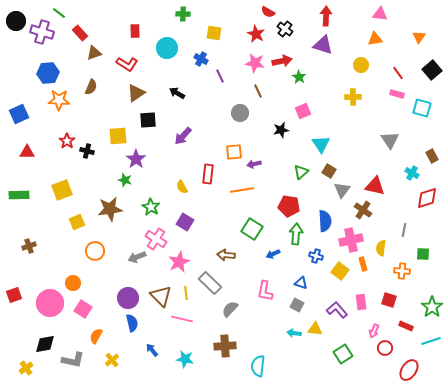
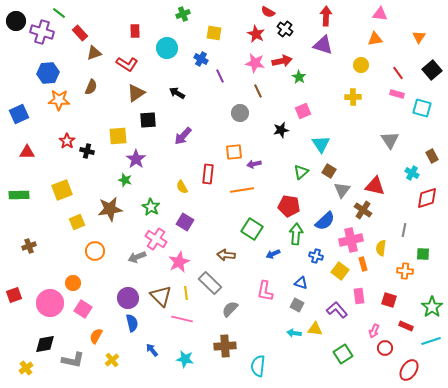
green cross at (183, 14): rotated 24 degrees counterclockwise
blue semicircle at (325, 221): rotated 50 degrees clockwise
orange cross at (402, 271): moved 3 px right
pink rectangle at (361, 302): moved 2 px left, 6 px up
